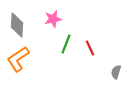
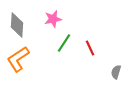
green line: moved 2 px left, 1 px up; rotated 12 degrees clockwise
